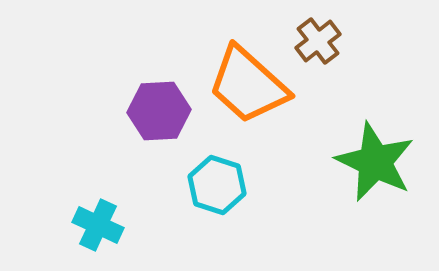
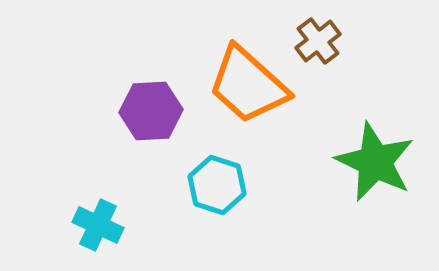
purple hexagon: moved 8 px left
